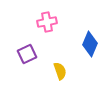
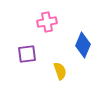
blue diamond: moved 7 px left, 1 px down
purple square: rotated 18 degrees clockwise
